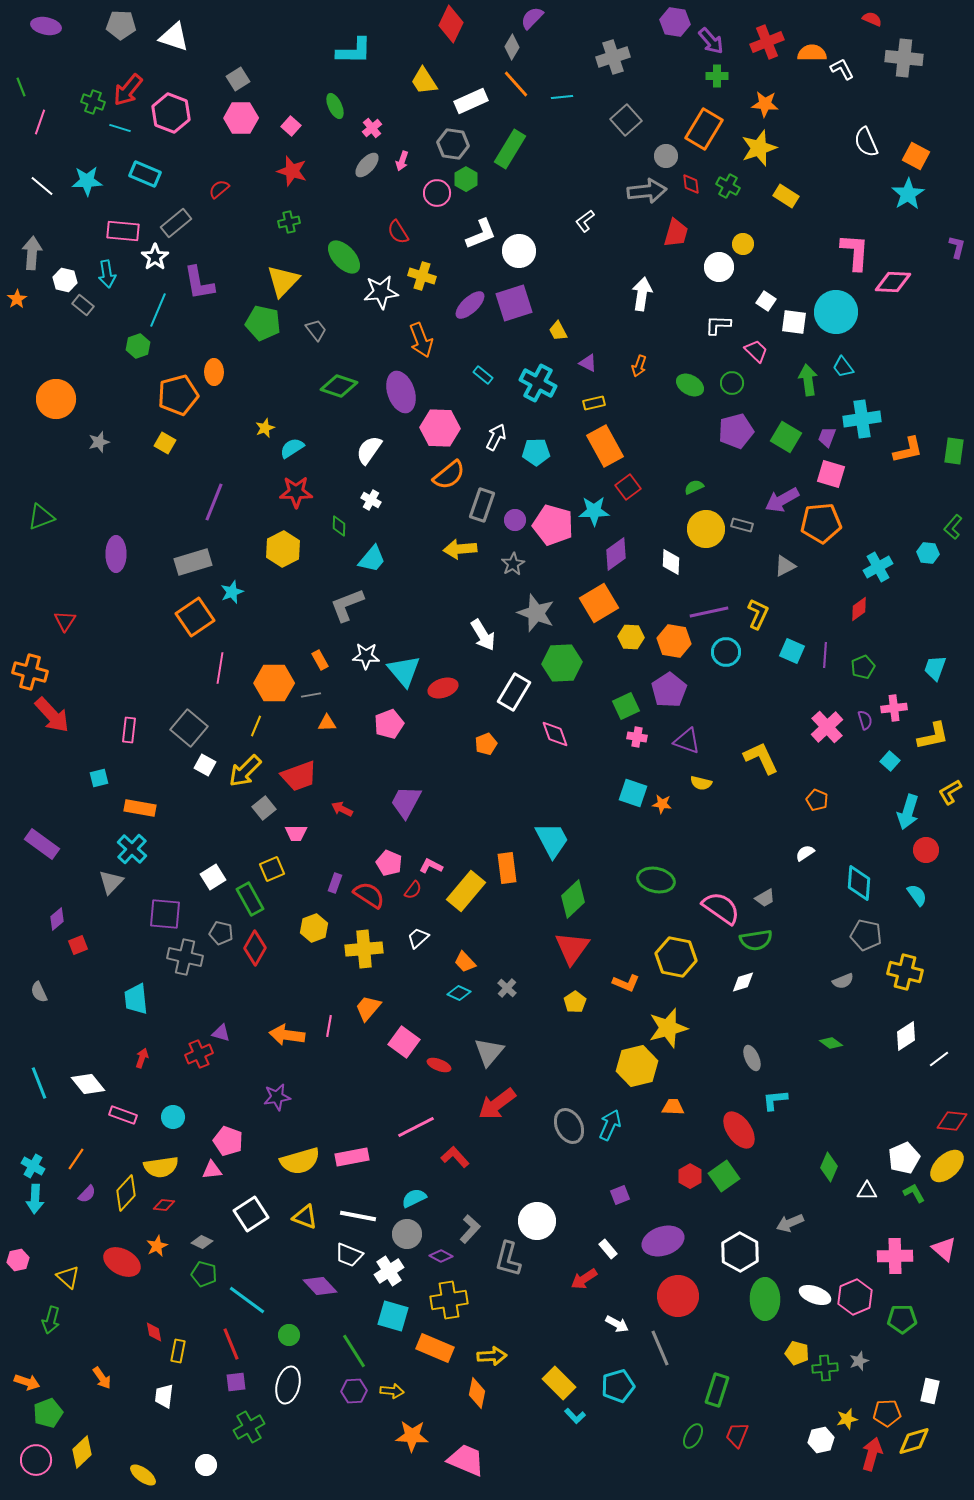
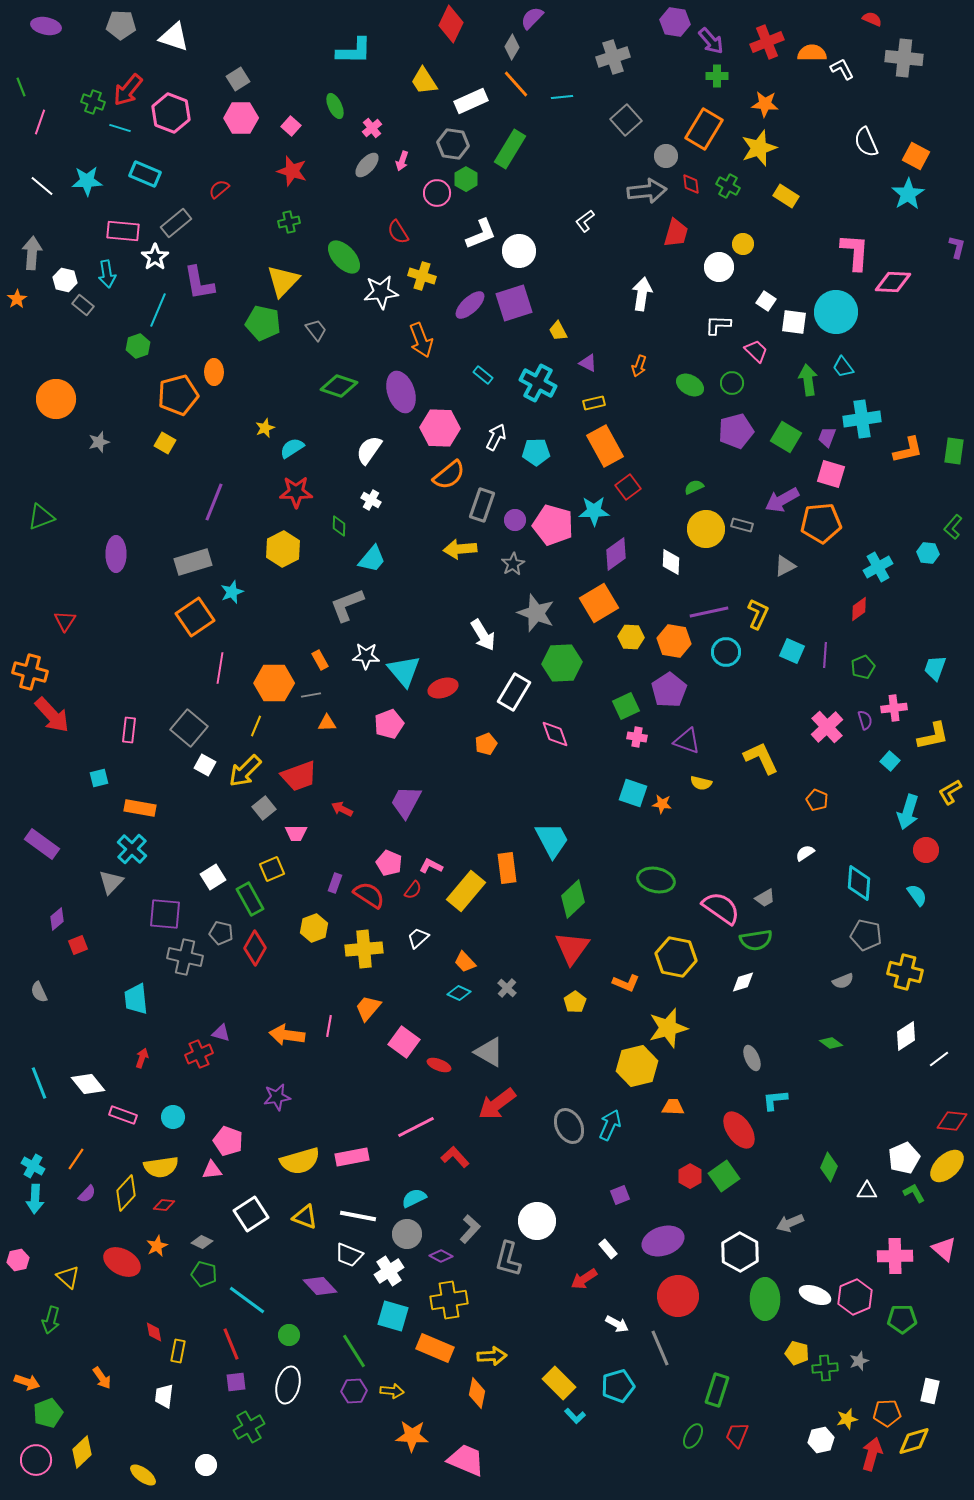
gray triangle at (489, 1052): rotated 40 degrees counterclockwise
